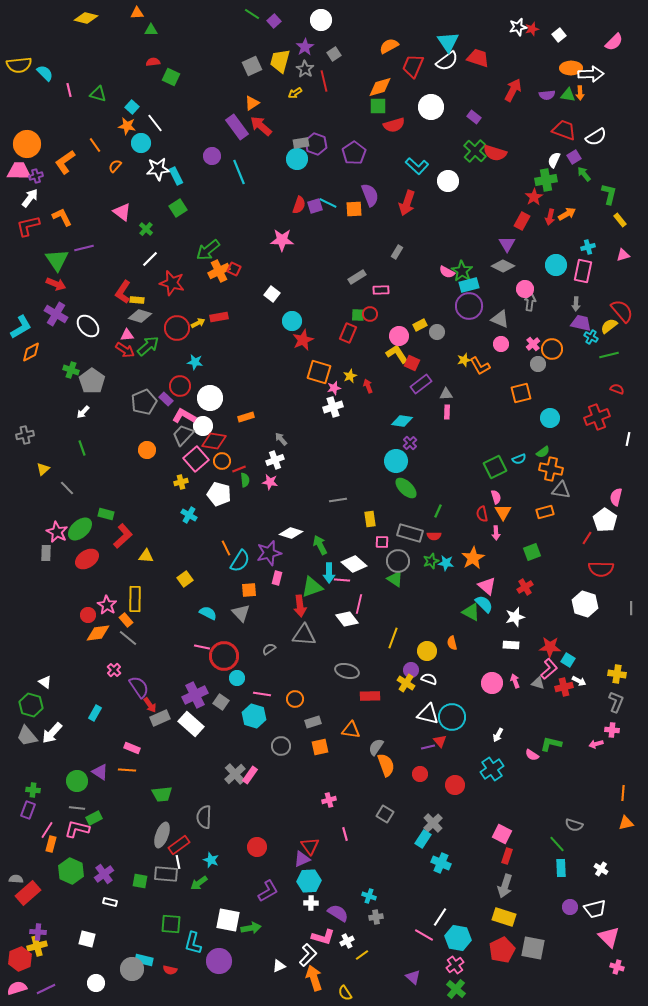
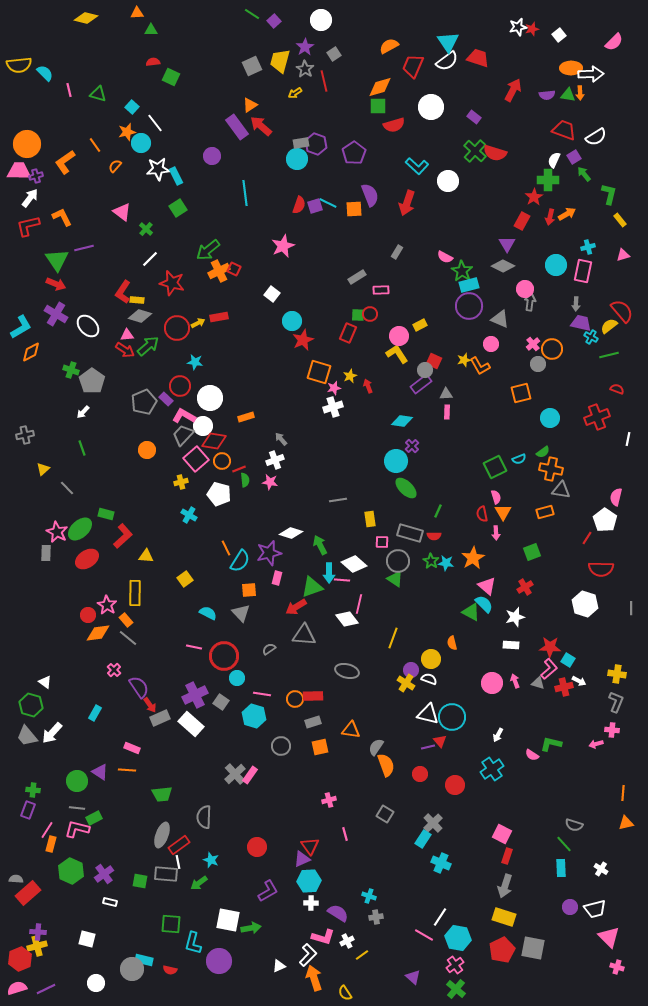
orange triangle at (252, 103): moved 2 px left, 2 px down
orange star at (127, 126): moved 6 px down; rotated 24 degrees counterclockwise
cyan line at (239, 172): moved 6 px right, 21 px down; rotated 15 degrees clockwise
green cross at (546, 180): moved 2 px right; rotated 10 degrees clockwise
pink star at (282, 240): moved 1 px right, 6 px down; rotated 25 degrees counterclockwise
pink semicircle at (447, 272): moved 2 px left, 15 px up
gray circle at (437, 332): moved 12 px left, 38 px down
pink circle at (501, 344): moved 10 px left
red square at (412, 363): moved 22 px right, 2 px up
purple cross at (410, 443): moved 2 px right, 3 px down
green star at (431, 561): rotated 21 degrees counterclockwise
yellow rectangle at (135, 599): moved 6 px up
red arrow at (300, 606): moved 4 px left, 1 px down; rotated 65 degrees clockwise
pink line at (202, 647): moved 8 px left
yellow circle at (427, 651): moved 4 px right, 8 px down
red rectangle at (370, 696): moved 57 px left
green line at (557, 844): moved 7 px right
